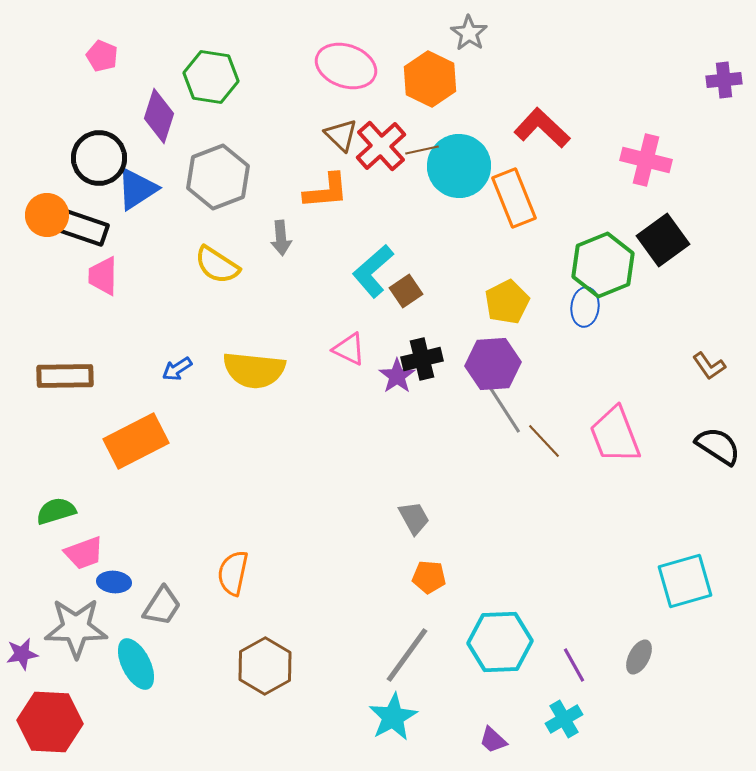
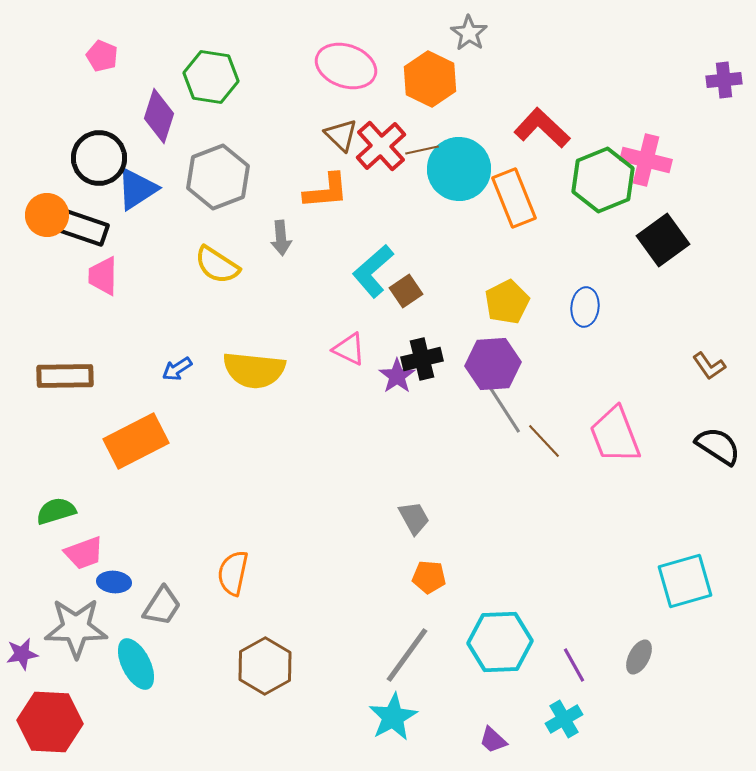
cyan circle at (459, 166): moved 3 px down
green hexagon at (603, 265): moved 85 px up
